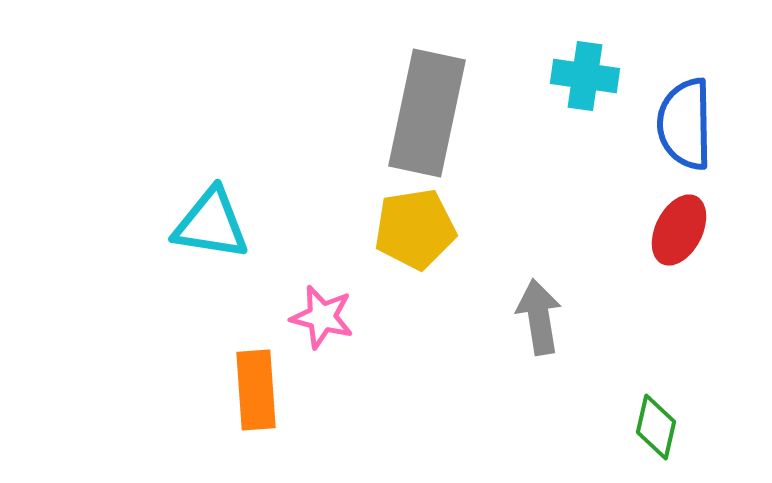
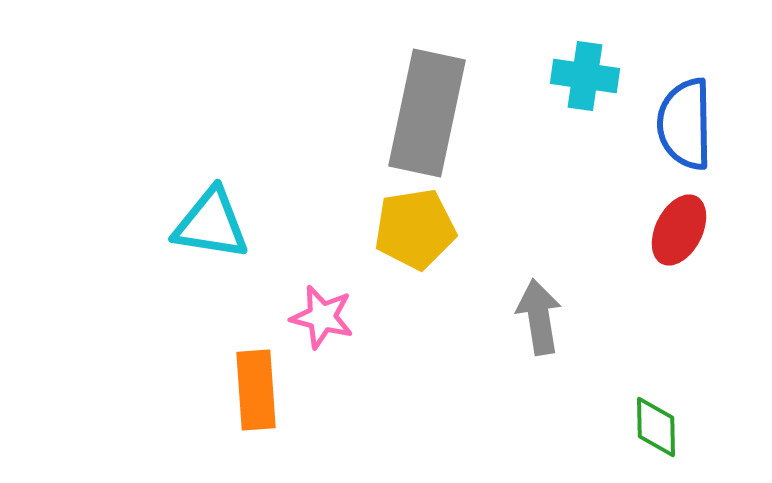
green diamond: rotated 14 degrees counterclockwise
